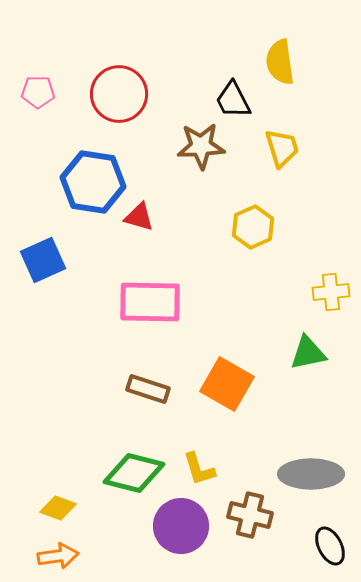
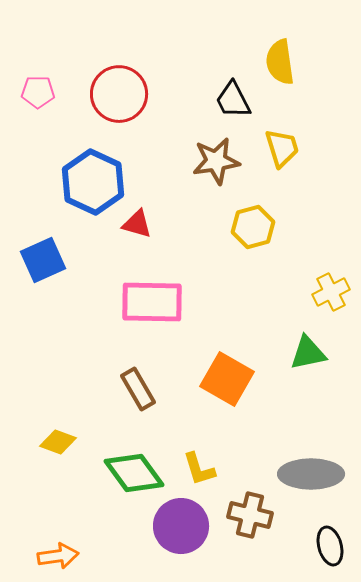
brown star: moved 15 px right, 15 px down; rotated 6 degrees counterclockwise
blue hexagon: rotated 16 degrees clockwise
red triangle: moved 2 px left, 7 px down
yellow hexagon: rotated 9 degrees clockwise
yellow cross: rotated 21 degrees counterclockwise
pink rectangle: moved 2 px right
orange square: moved 5 px up
brown rectangle: moved 10 px left; rotated 42 degrees clockwise
green diamond: rotated 40 degrees clockwise
yellow diamond: moved 66 px up
black ellipse: rotated 12 degrees clockwise
